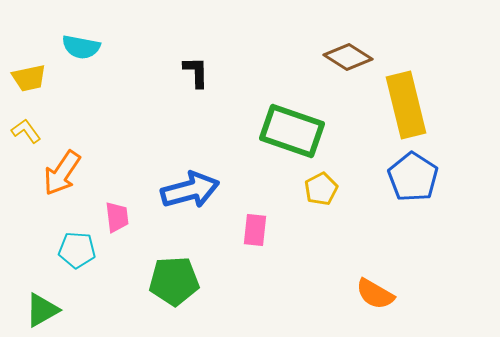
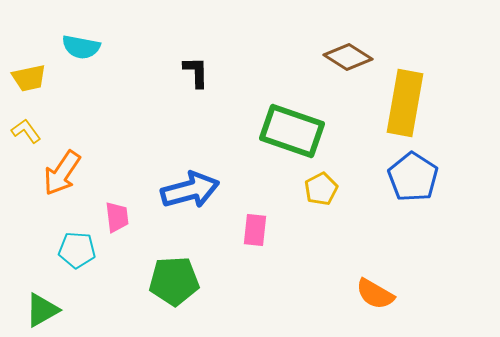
yellow rectangle: moved 1 px left, 2 px up; rotated 24 degrees clockwise
